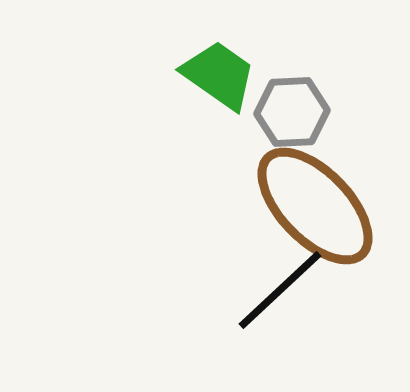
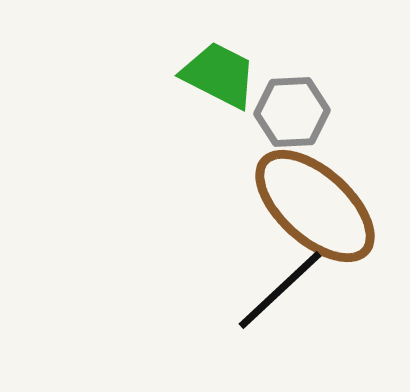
green trapezoid: rotated 8 degrees counterclockwise
brown ellipse: rotated 4 degrees counterclockwise
